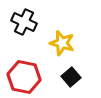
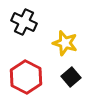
yellow star: moved 3 px right
red hexagon: moved 2 px right; rotated 16 degrees clockwise
